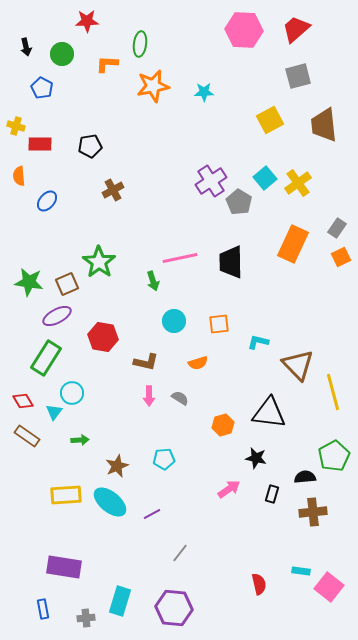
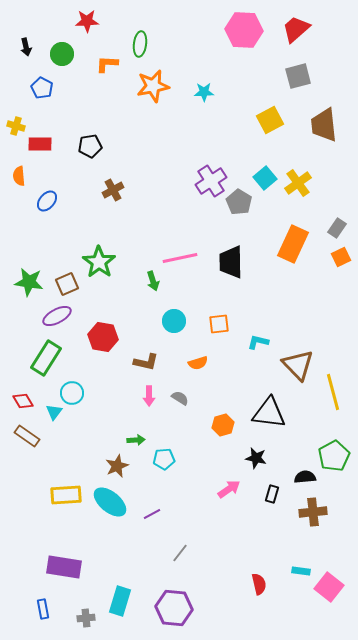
green arrow at (80, 440): moved 56 px right
